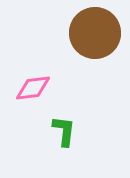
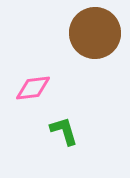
green L-shape: rotated 24 degrees counterclockwise
